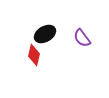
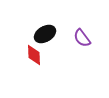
red diamond: rotated 15 degrees counterclockwise
